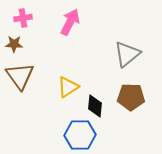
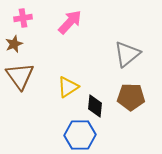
pink arrow: rotated 16 degrees clockwise
brown star: rotated 24 degrees counterclockwise
